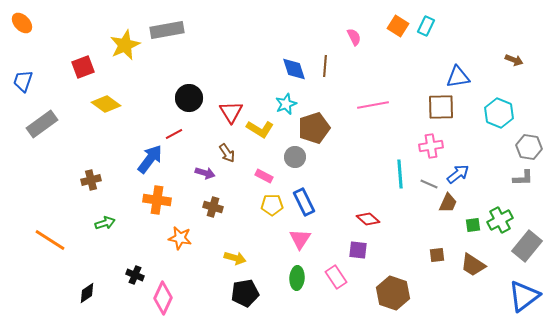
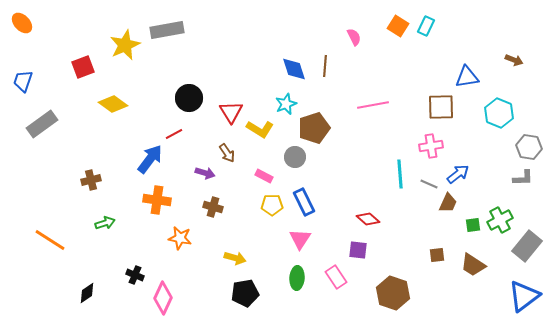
blue triangle at (458, 77): moved 9 px right
yellow diamond at (106, 104): moved 7 px right
